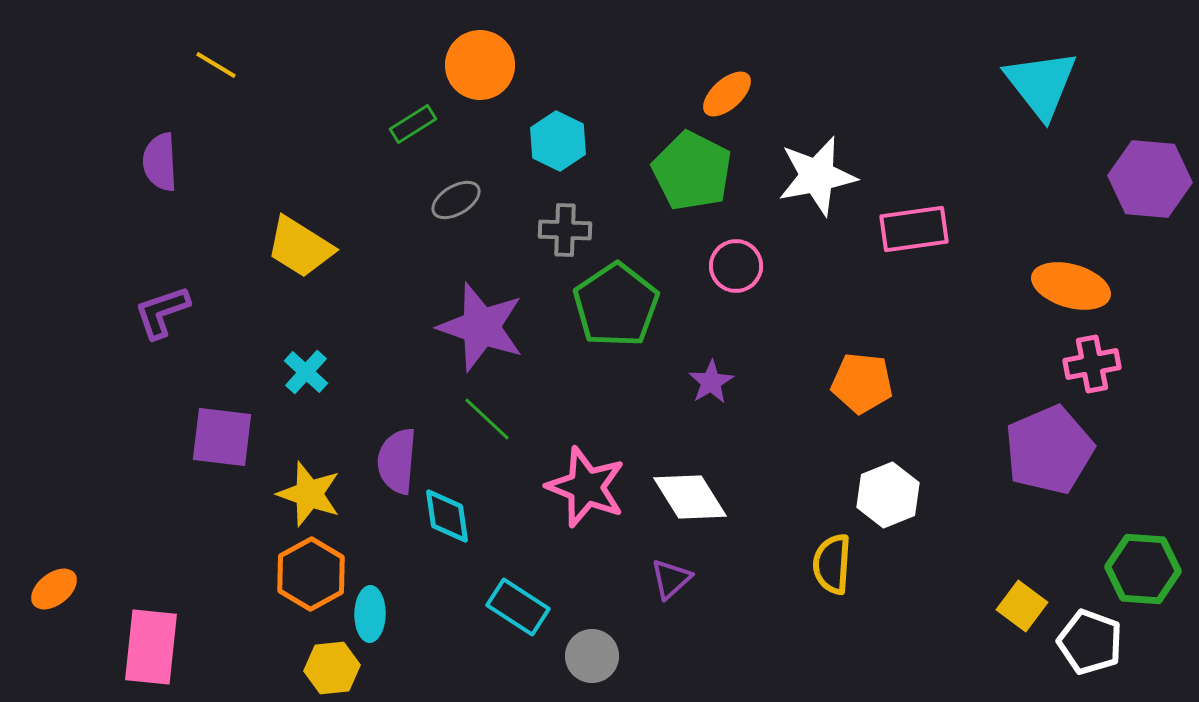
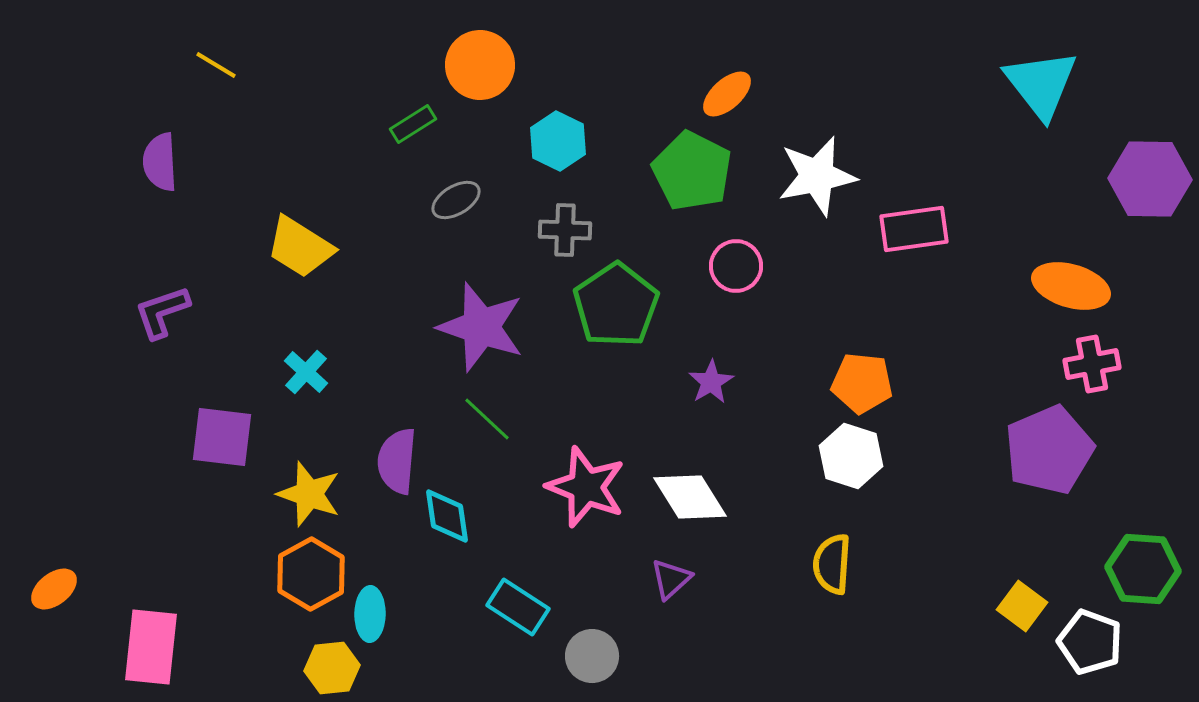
purple hexagon at (1150, 179): rotated 4 degrees counterclockwise
white hexagon at (888, 495): moved 37 px left, 39 px up; rotated 20 degrees counterclockwise
